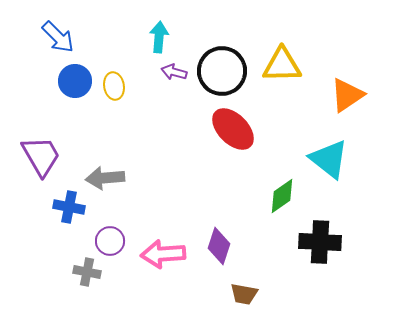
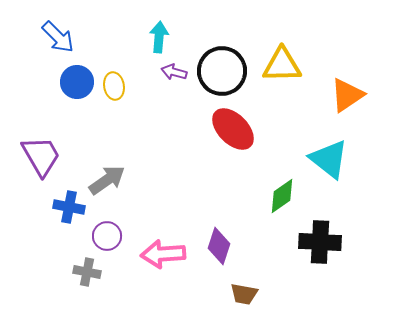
blue circle: moved 2 px right, 1 px down
gray arrow: moved 2 px right, 2 px down; rotated 150 degrees clockwise
purple circle: moved 3 px left, 5 px up
